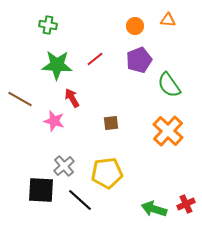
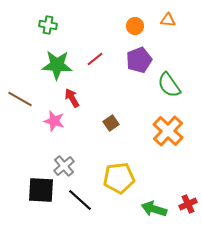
brown square: rotated 28 degrees counterclockwise
yellow pentagon: moved 12 px right, 5 px down
red cross: moved 2 px right
